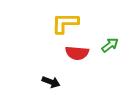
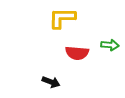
yellow L-shape: moved 3 px left, 5 px up
green arrow: rotated 42 degrees clockwise
